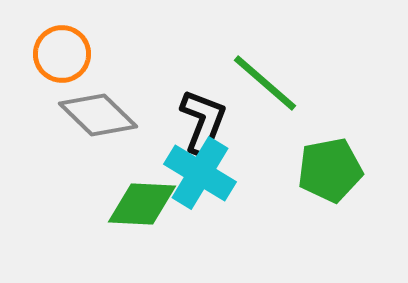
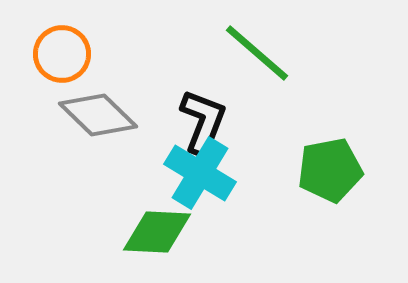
green line: moved 8 px left, 30 px up
green diamond: moved 15 px right, 28 px down
